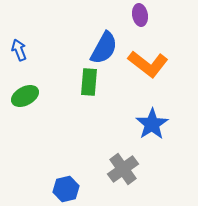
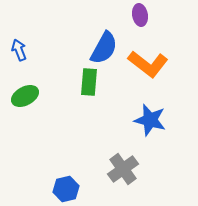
blue star: moved 2 px left, 4 px up; rotated 24 degrees counterclockwise
